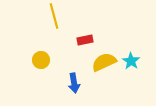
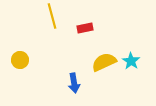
yellow line: moved 2 px left
red rectangle: moved 12 px up
yellow circle: moved 21 px left
